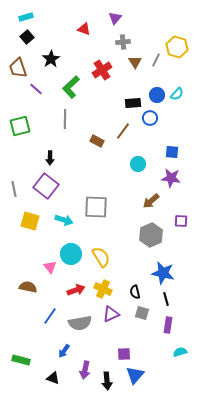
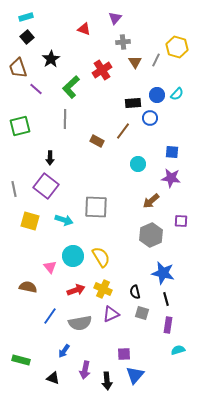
cyan circle at (71, 254): moved 2 px right, 2 px down
cyan semicircle at (180, 352): moved 2 px left, 2 px up
